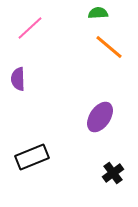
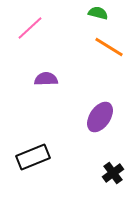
green semicircle: rotated 18 degrees clockwise
orange line: rotated 8 degrees counterclockwise
purple semicircle: moved 28 px right; rotated 90 degrees clockwise
black rectangle: moved 1 px right
